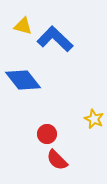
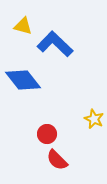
blue L-shape: moved 5 px down
